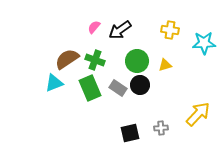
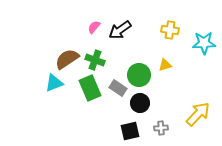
green circle: moved 2 px right, 14 px down
black circle: moved 18 px down
black square: moved 2 px up
